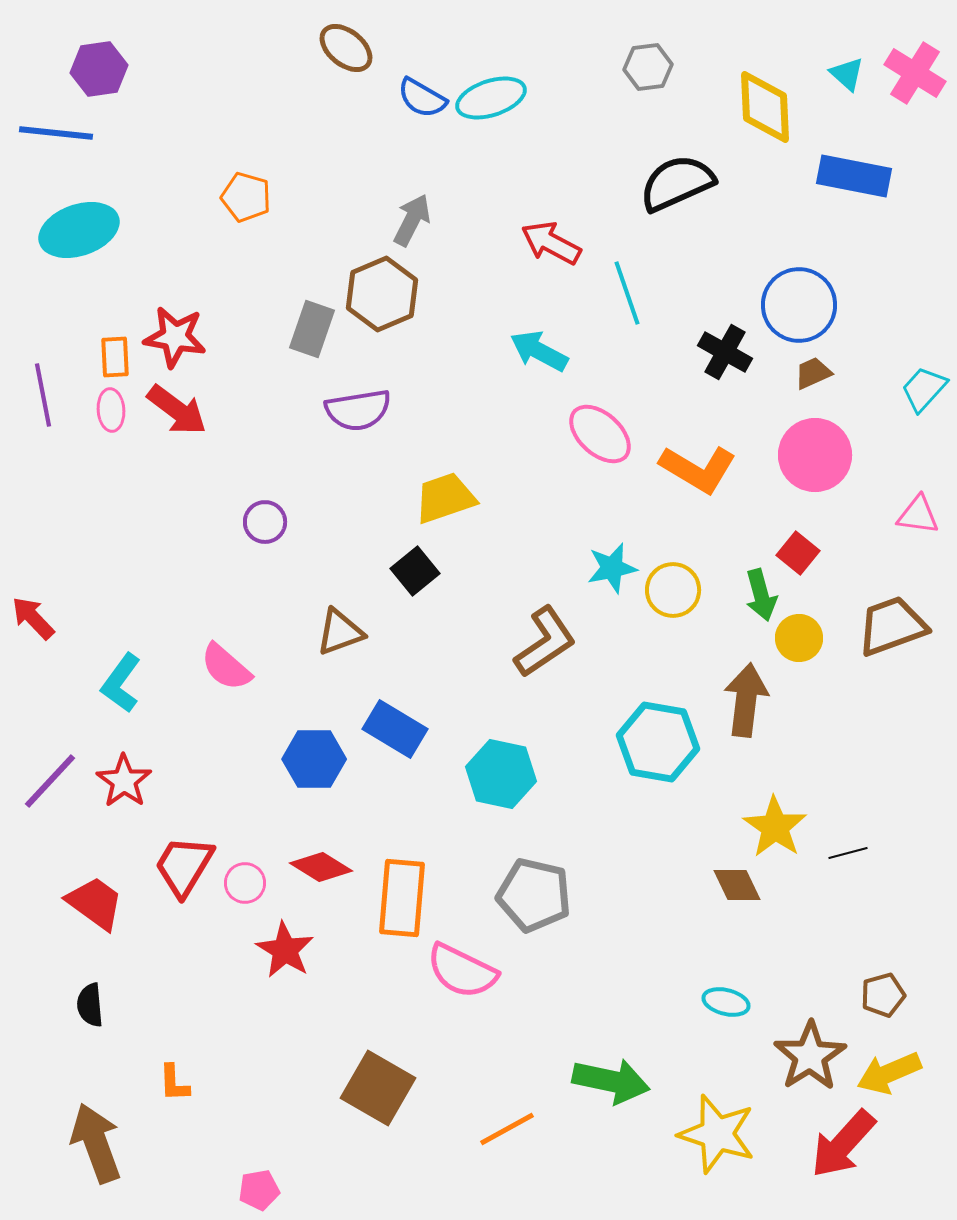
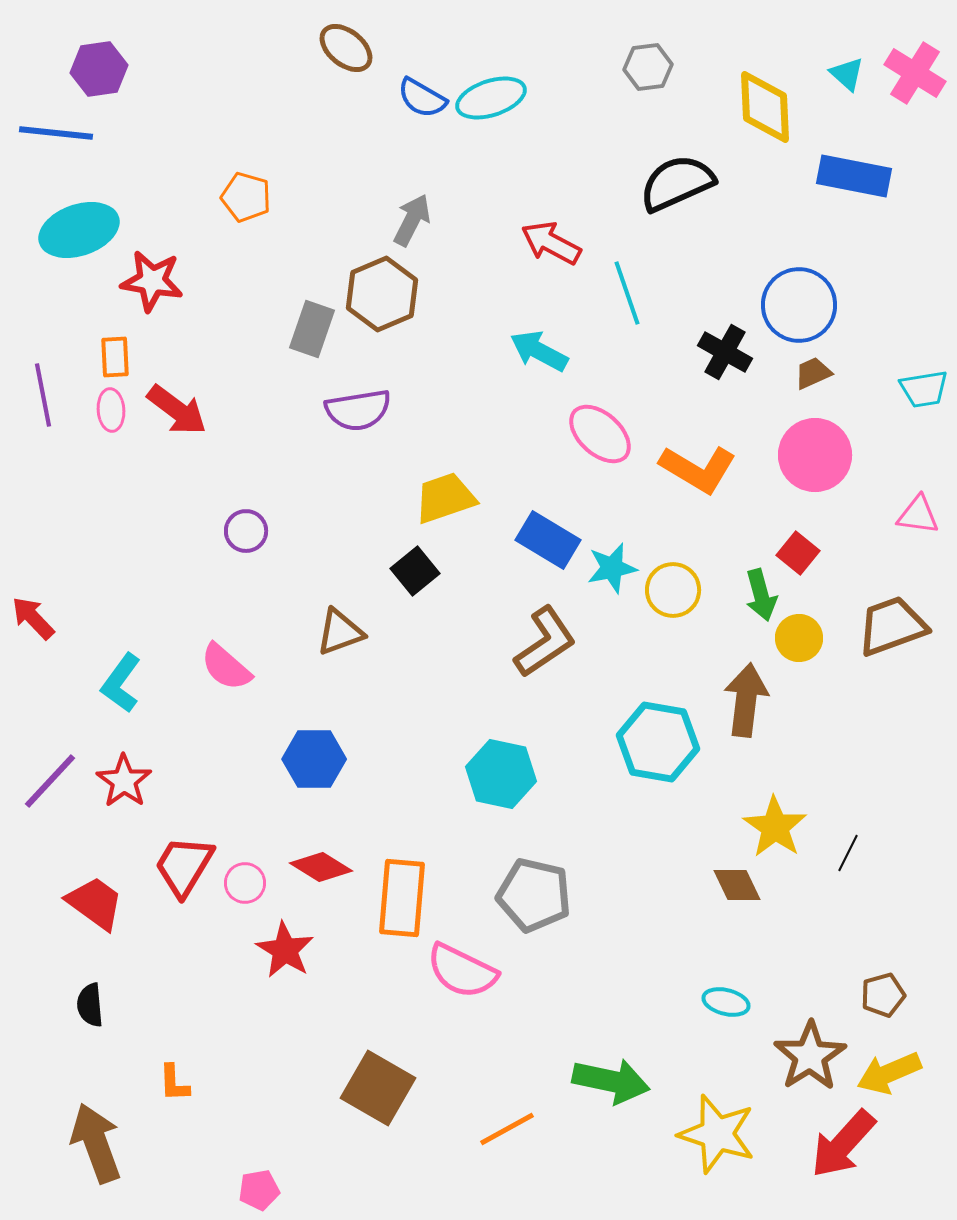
red star at (175, 337): moved 23 px left, 56 px up
cyan trapezoid at (924, 389): rotated 141 degrees counterclockwise
purple circle at (265, 522): moved 19 px left, 9 px down
blue rectangle at (395, 729): moved 153 px right, 189 px up
black line at (848, 853): rotated 48 degrees counterclockwise
